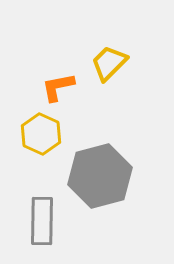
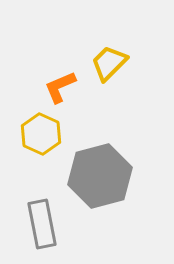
orange L-shape: moved 2 px right; rotated 12 degrees counterclockwise
gray rectangle: moved 3 px down; rotated 12 degrees counterclockwise
